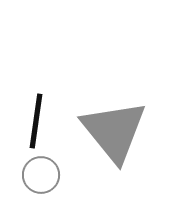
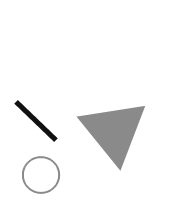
black line: rotated 54 degrees counterclockwise
